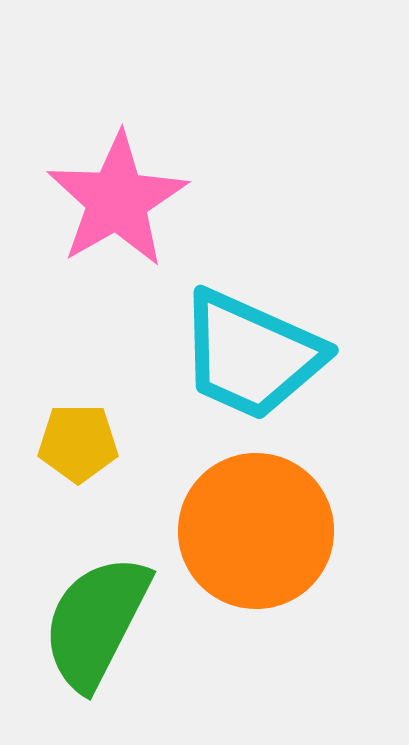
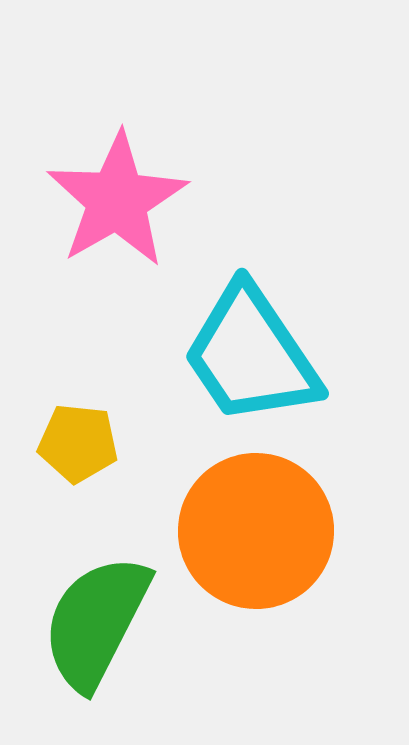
cyan trapezoid: rotated 32 degrees clockwise
yellow pentagon: rotated 6 degrees clockwise
